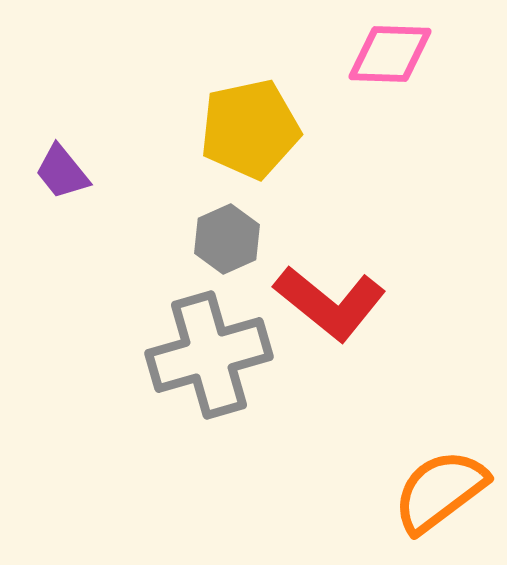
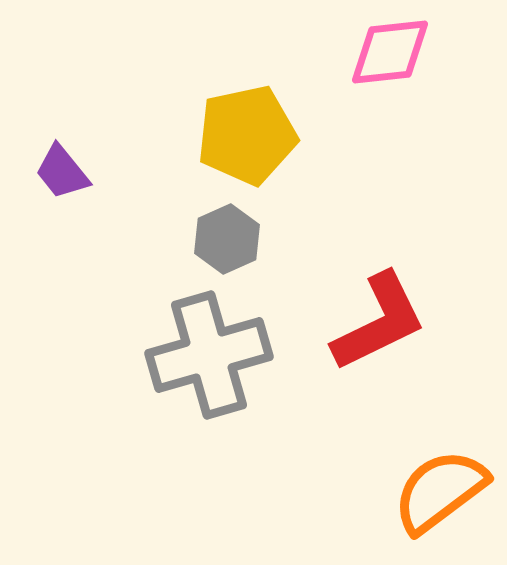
pink diamond: moved 2 px up; rotated 8 degrees counterclockwise
yellow pentagon: moved 3 px left, 6 px down
red L-shape: moved 49 px right, 19 px down; rotated 65 degrees counterclockwise
